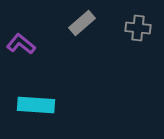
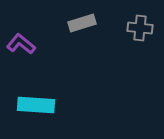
gray rectangle: rotated 24 degrees clockwise
gray cross: moved 2 px right
